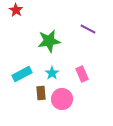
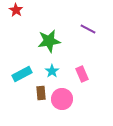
cyan star: moved 2 px up
